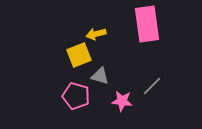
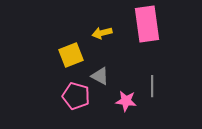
yellow arrow: moved 6 px right, 1 px up
yellow square: moved 8 px left
gray triangle: rotated 12 degrees clockwise
gray line: rotated 45 degrees counterclockwise
pink star: moved 4 px right
